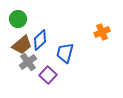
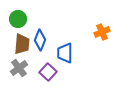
blue diamond: rotated 25 degrees counterclockwise
brown trapezoid: moved 1 px up; rotated 45 degrees counterclockwise
blue trapezoid: rotated 15 degrees counterclockwise
gray cross: moved 9 px left, 6 px down
purple square: moved 3 px up
